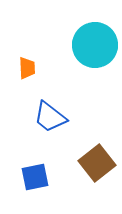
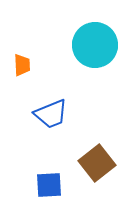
orange trapezoid: moved 5 px left, 3 px up
blue trapezoid: moved 1 px right, 3 px up; rotated 60 degrees counterclockwise
blue square: moved 14 px right, 8 px down; rotated 8 degrees clockwise
